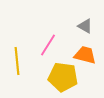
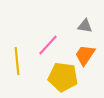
gray triangle: rotated 21 degrees counterclockwise
pink line: rotated 10 degrees clockwise
orange trapezoid: rotated 70 degrees counterclockwise
